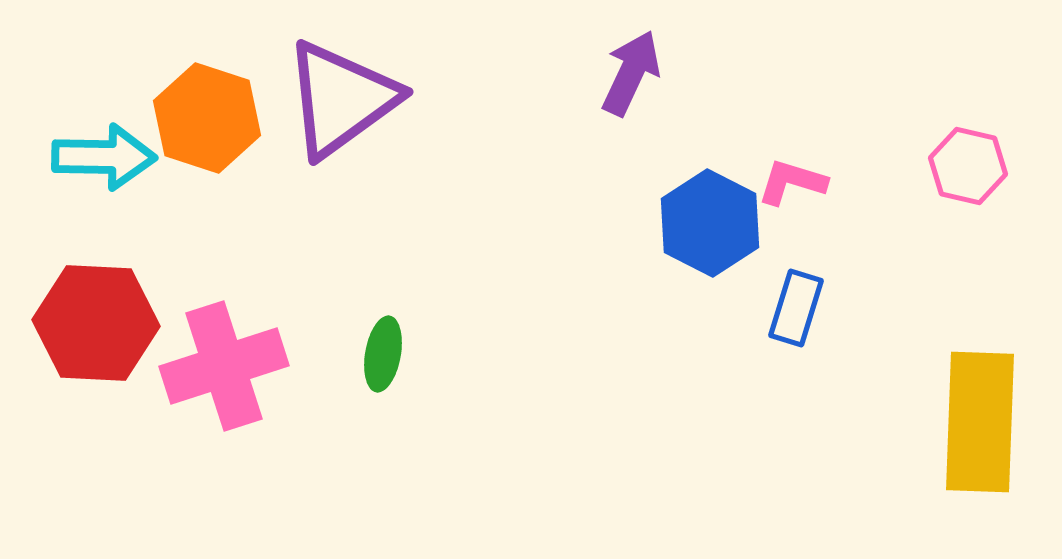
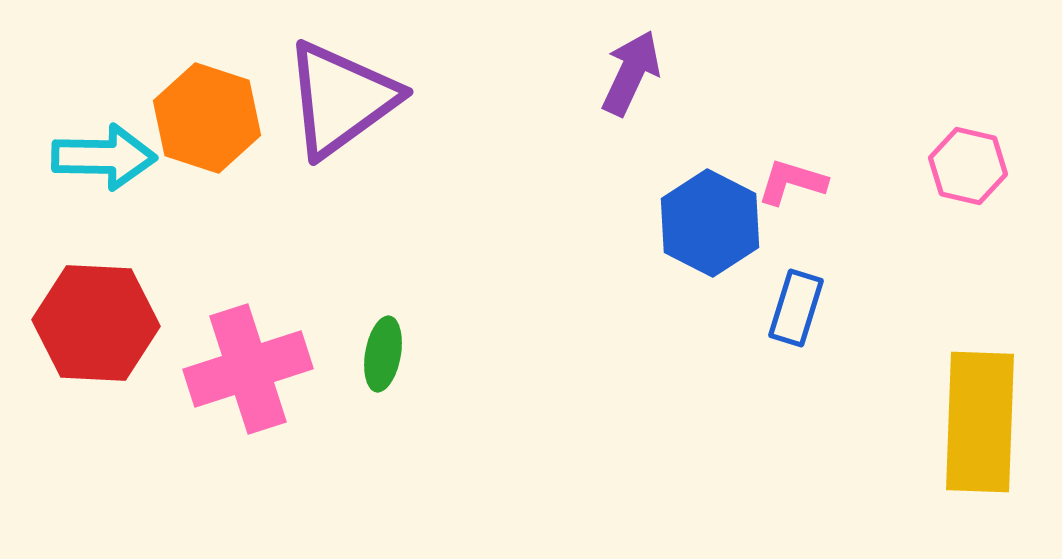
pink cross: moved 24 px right, 3 px down
